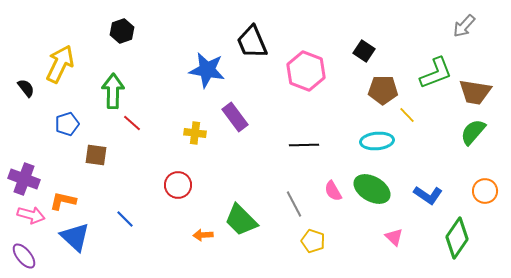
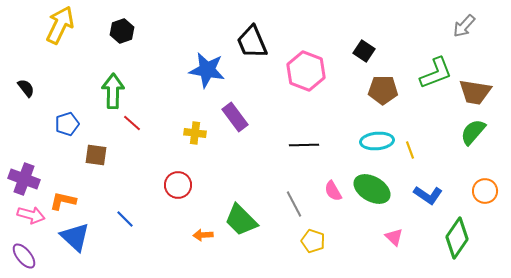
yellow arrow: moved 39 px up
yellow line: moved 3 px right, 35 px down; rotated 24 degrees clockwise
